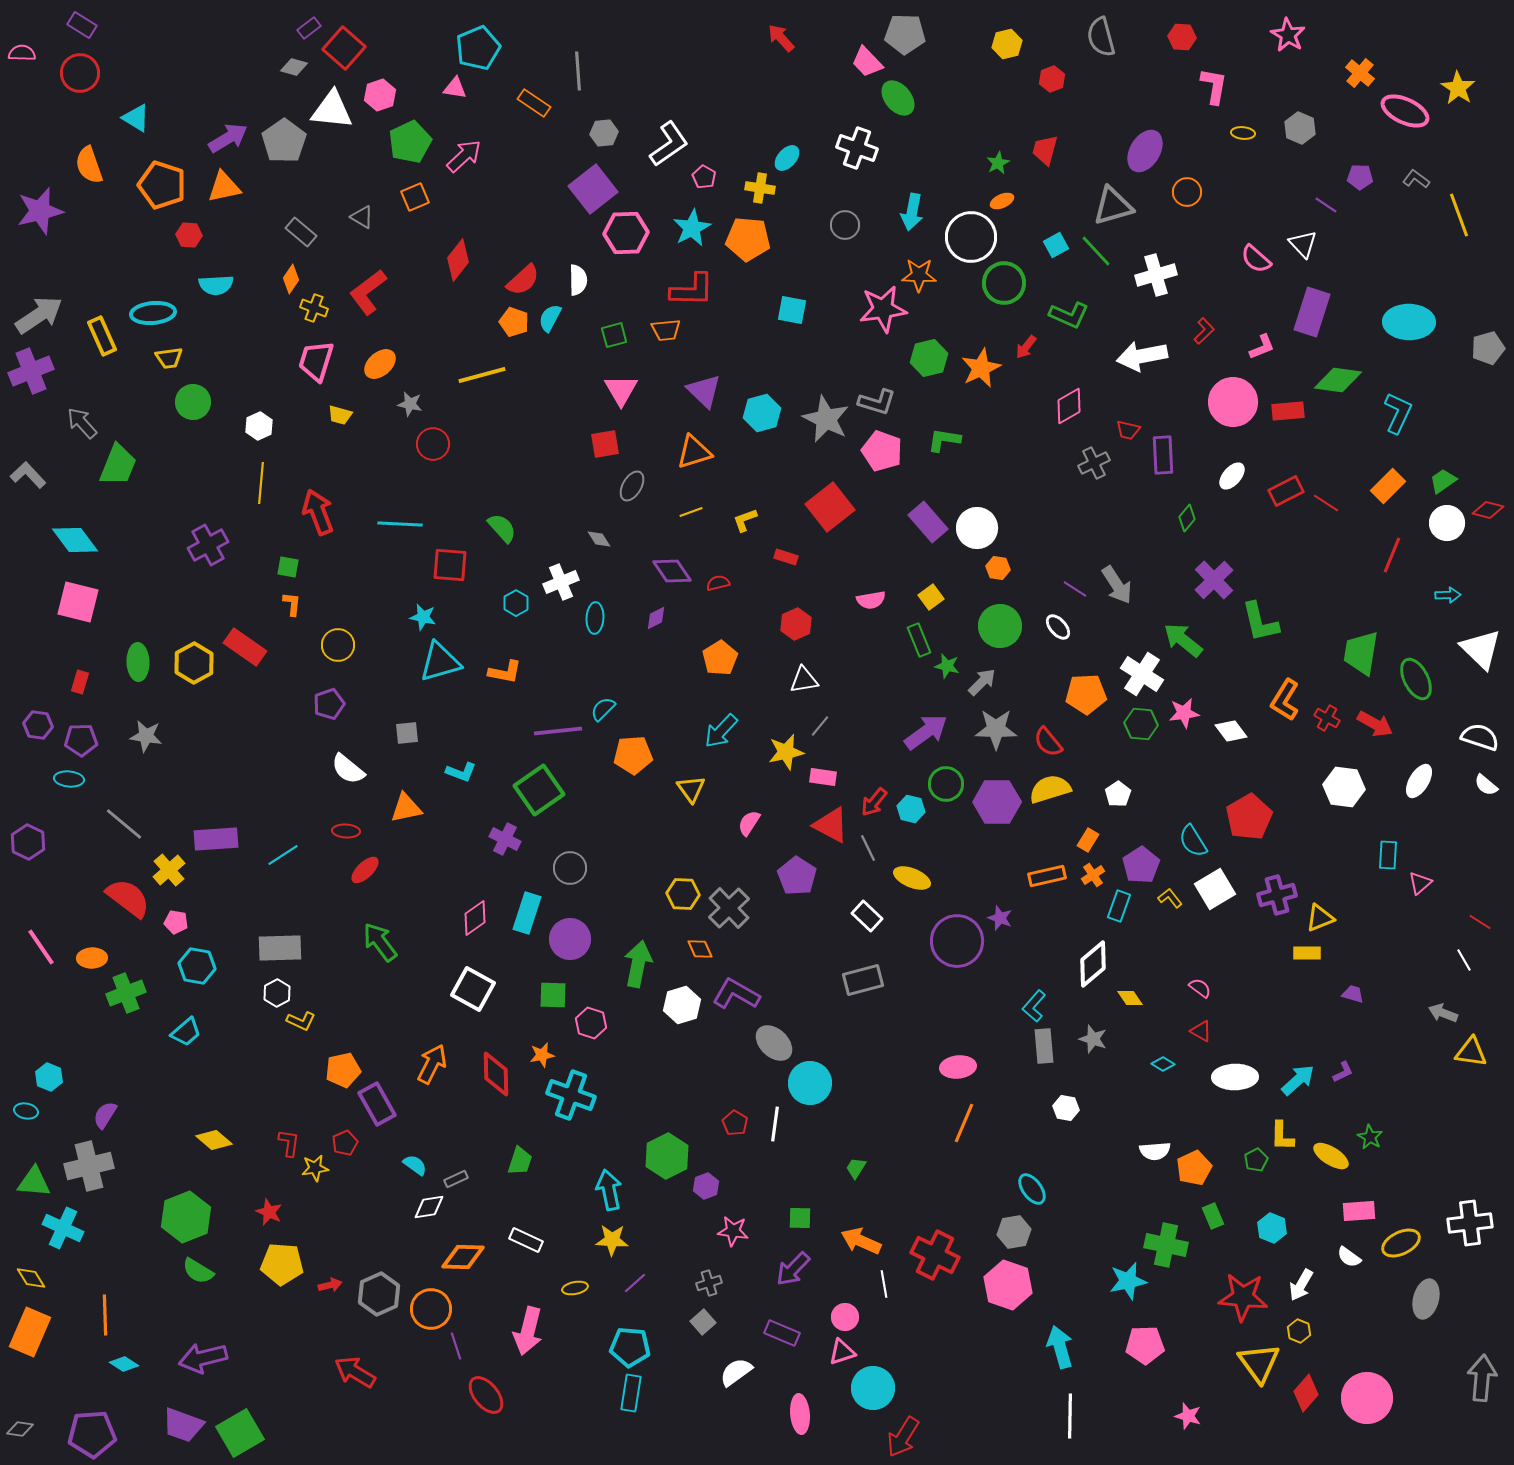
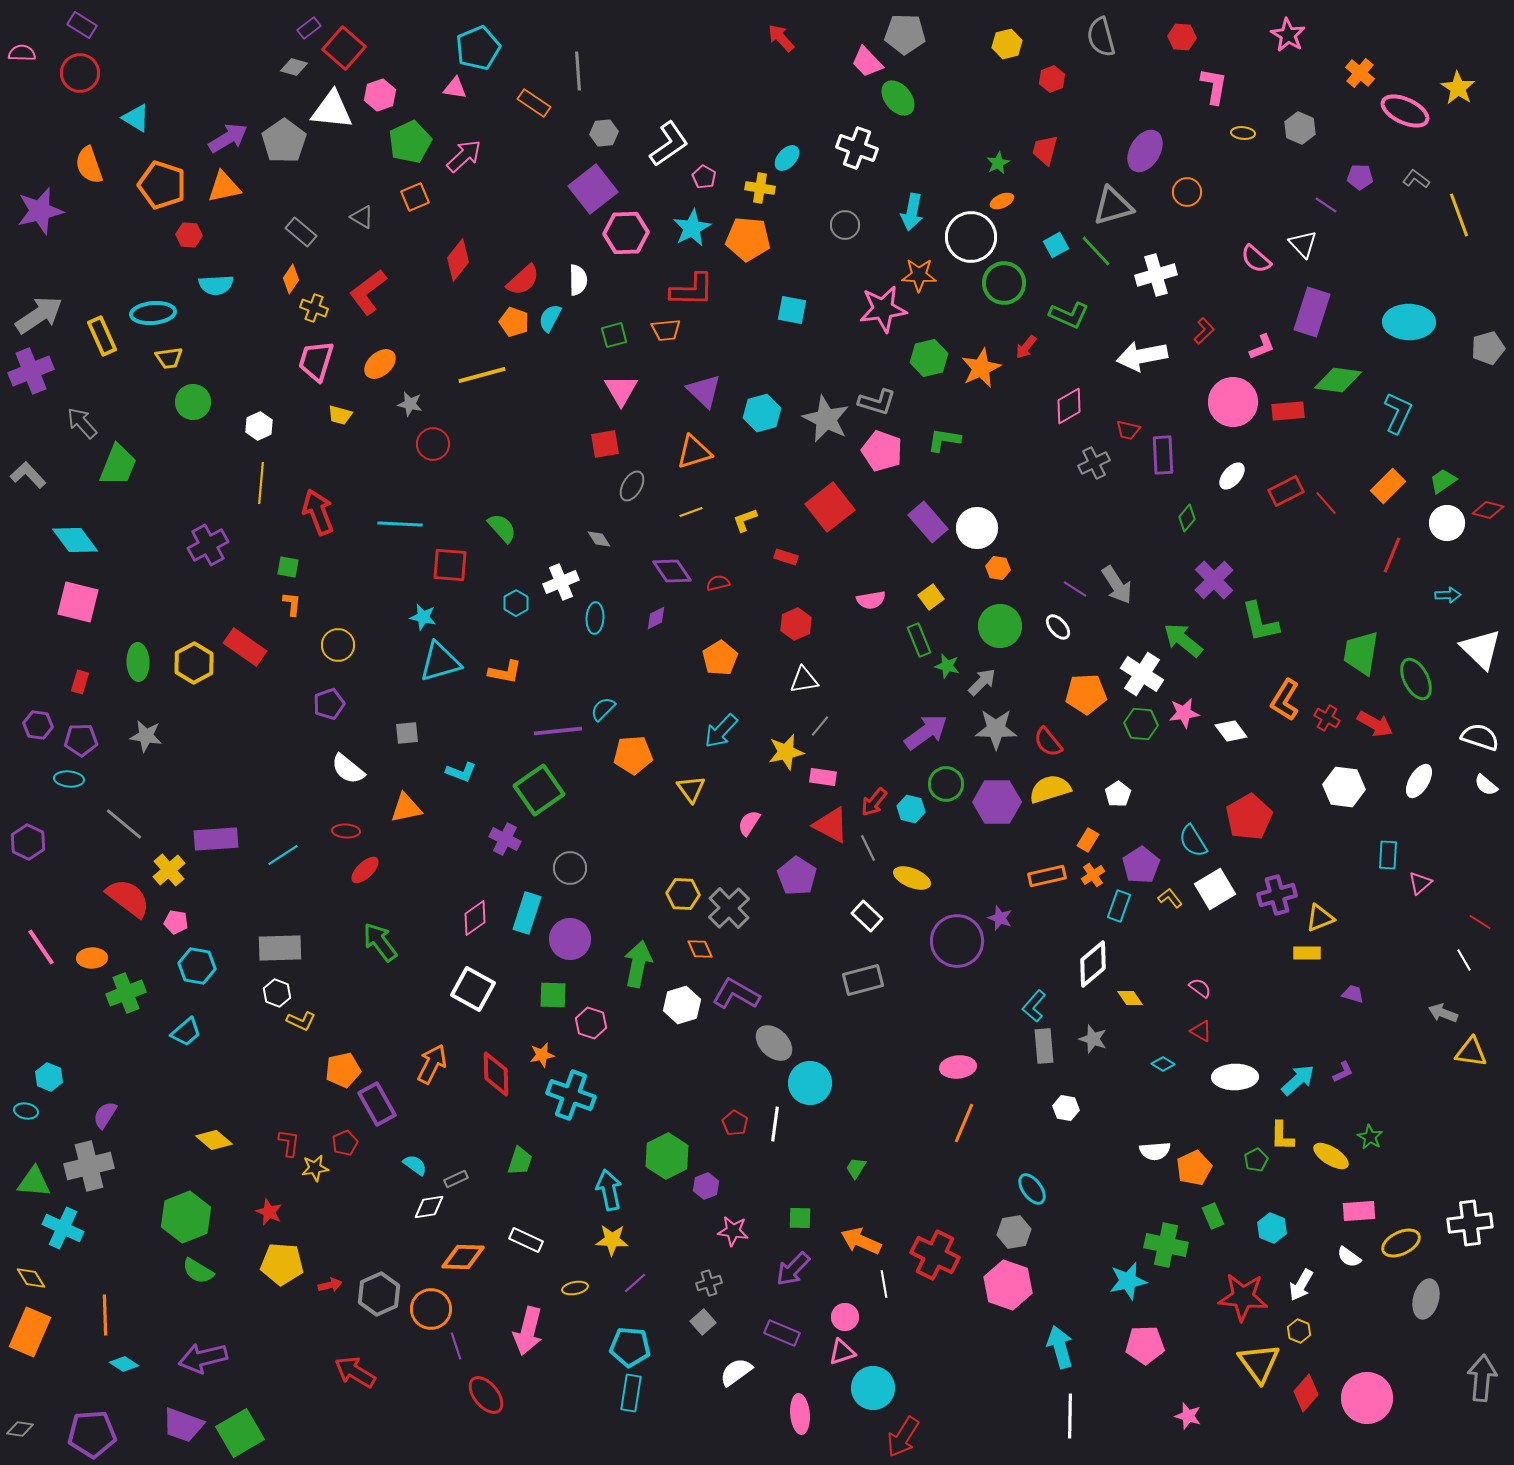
red line at (1326, 503): rotated 16 degrees clockwise
white hexagon at (277, 993): rotated 12 degrees counterclockwise
